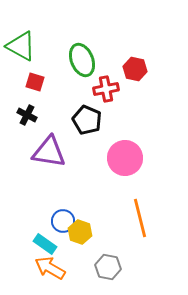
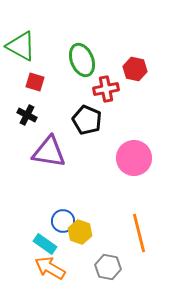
pink circle: moved 9 px right
orange line: moved 1 px left, 15 px down
